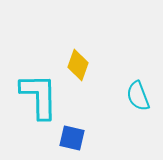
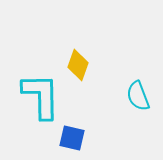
cyan L-shape: moved 2 px right
